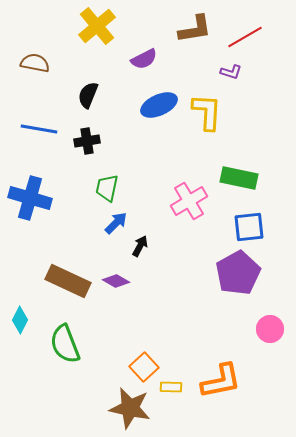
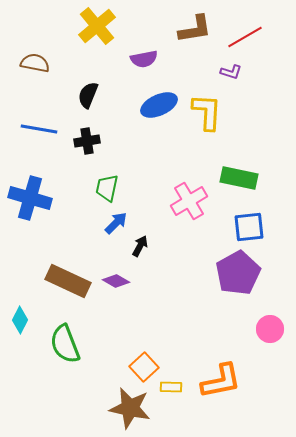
purple semicircle: rotated 16 degrees clockwise
